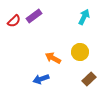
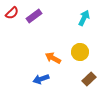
cyan arrow: moved 1 px down
red semicircle: moved 2 px left, 8 px up
